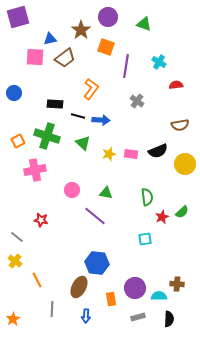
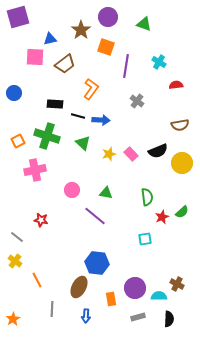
brown trapezoid at (65, 58): moved 6 px down
pink rectangle at (131, 154): rotated 40 degrees clockwise
yellow circle at (185, 164): moved 3 px left, 1 px up
brown cross at (177, 284): rotated 24 degrees clockwise
